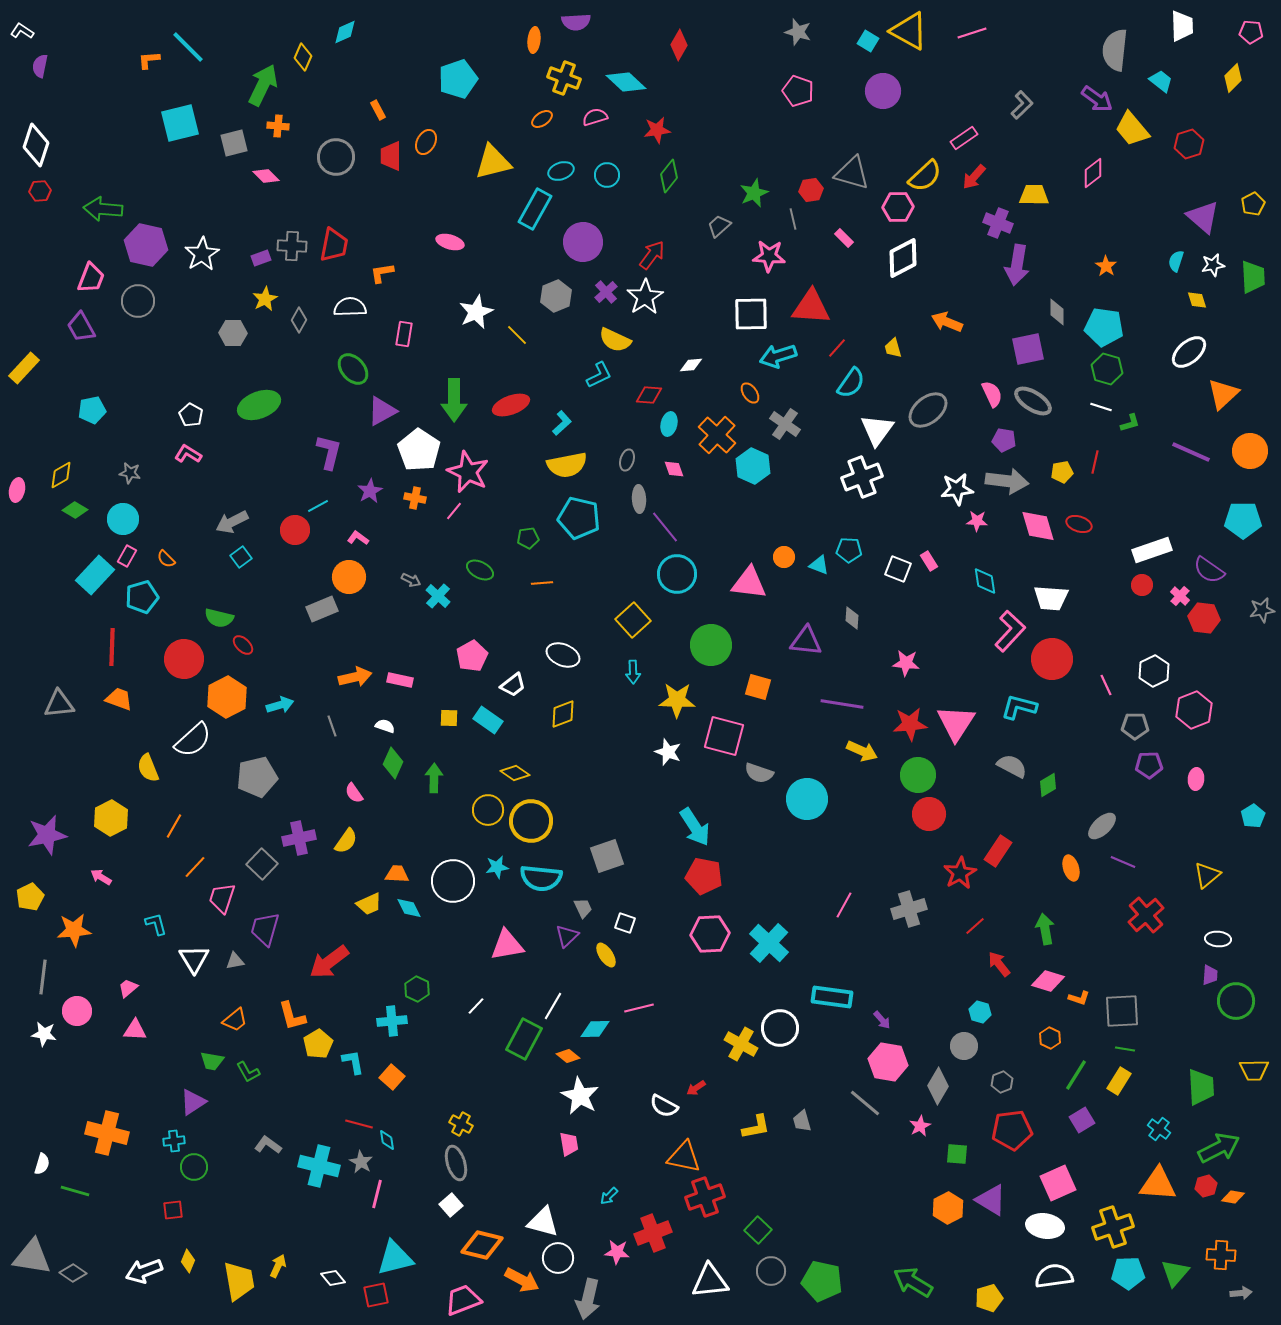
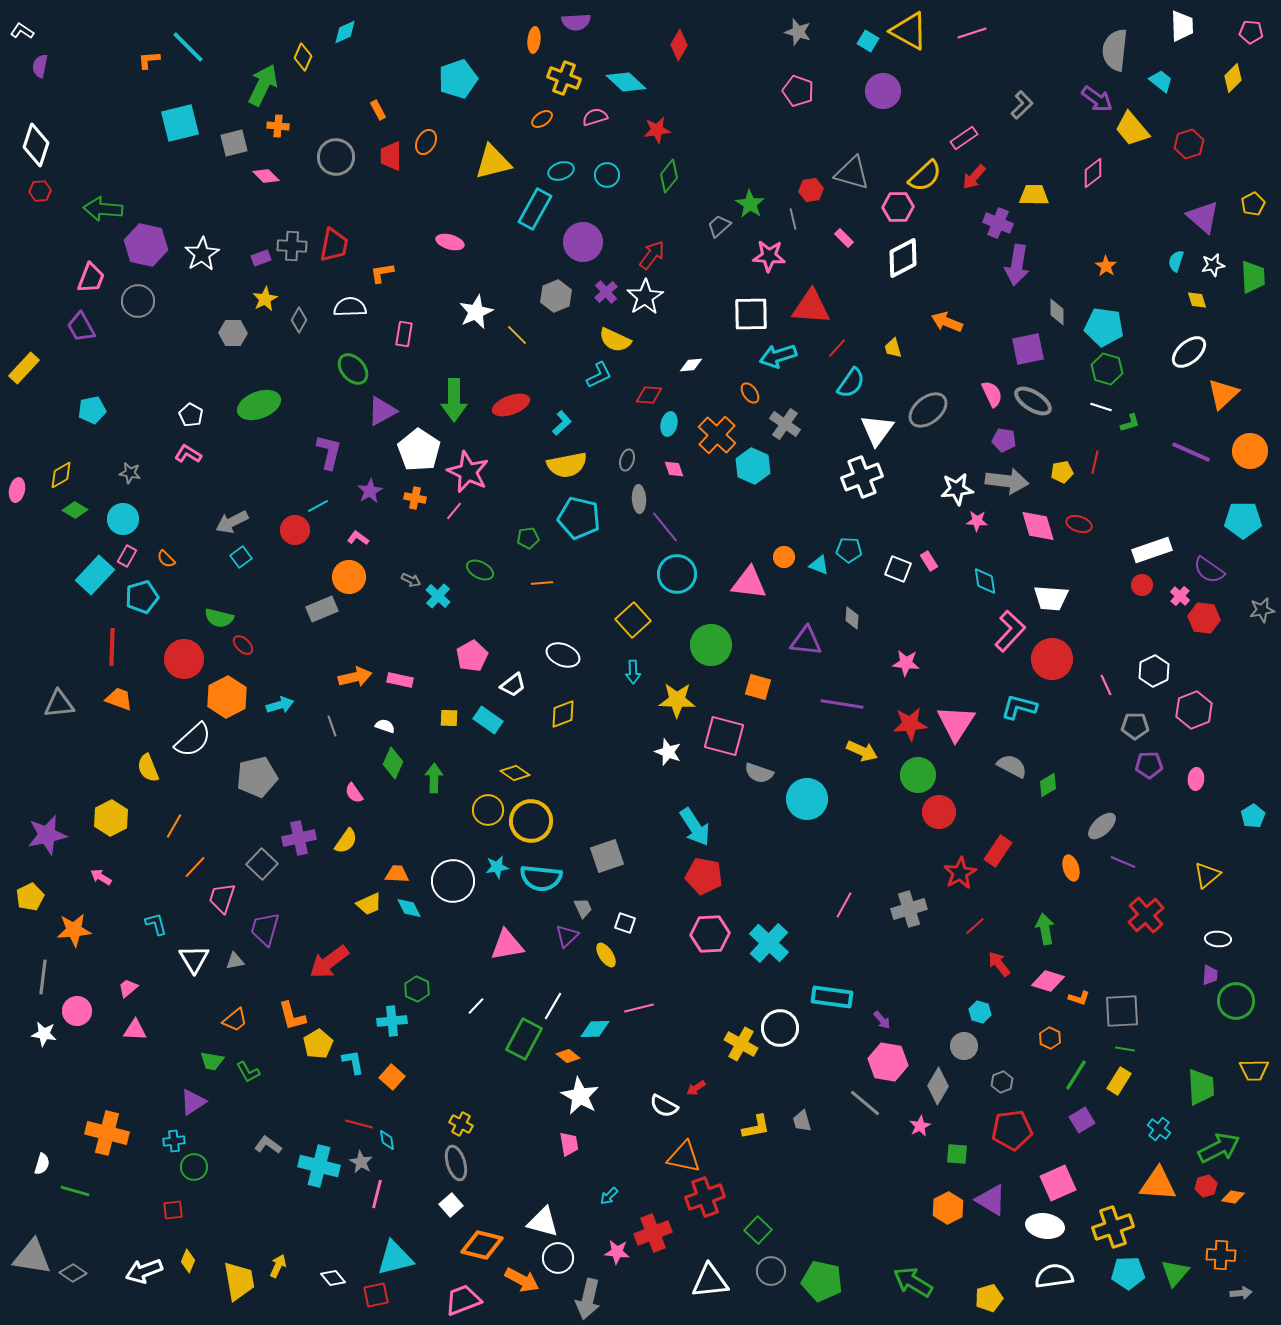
green star at (754, 193): moved 4 px left, 11 px down; rotated 16 degrees counterclockwise
red circle at (929, 814): moved 10 px right, 2 px up
